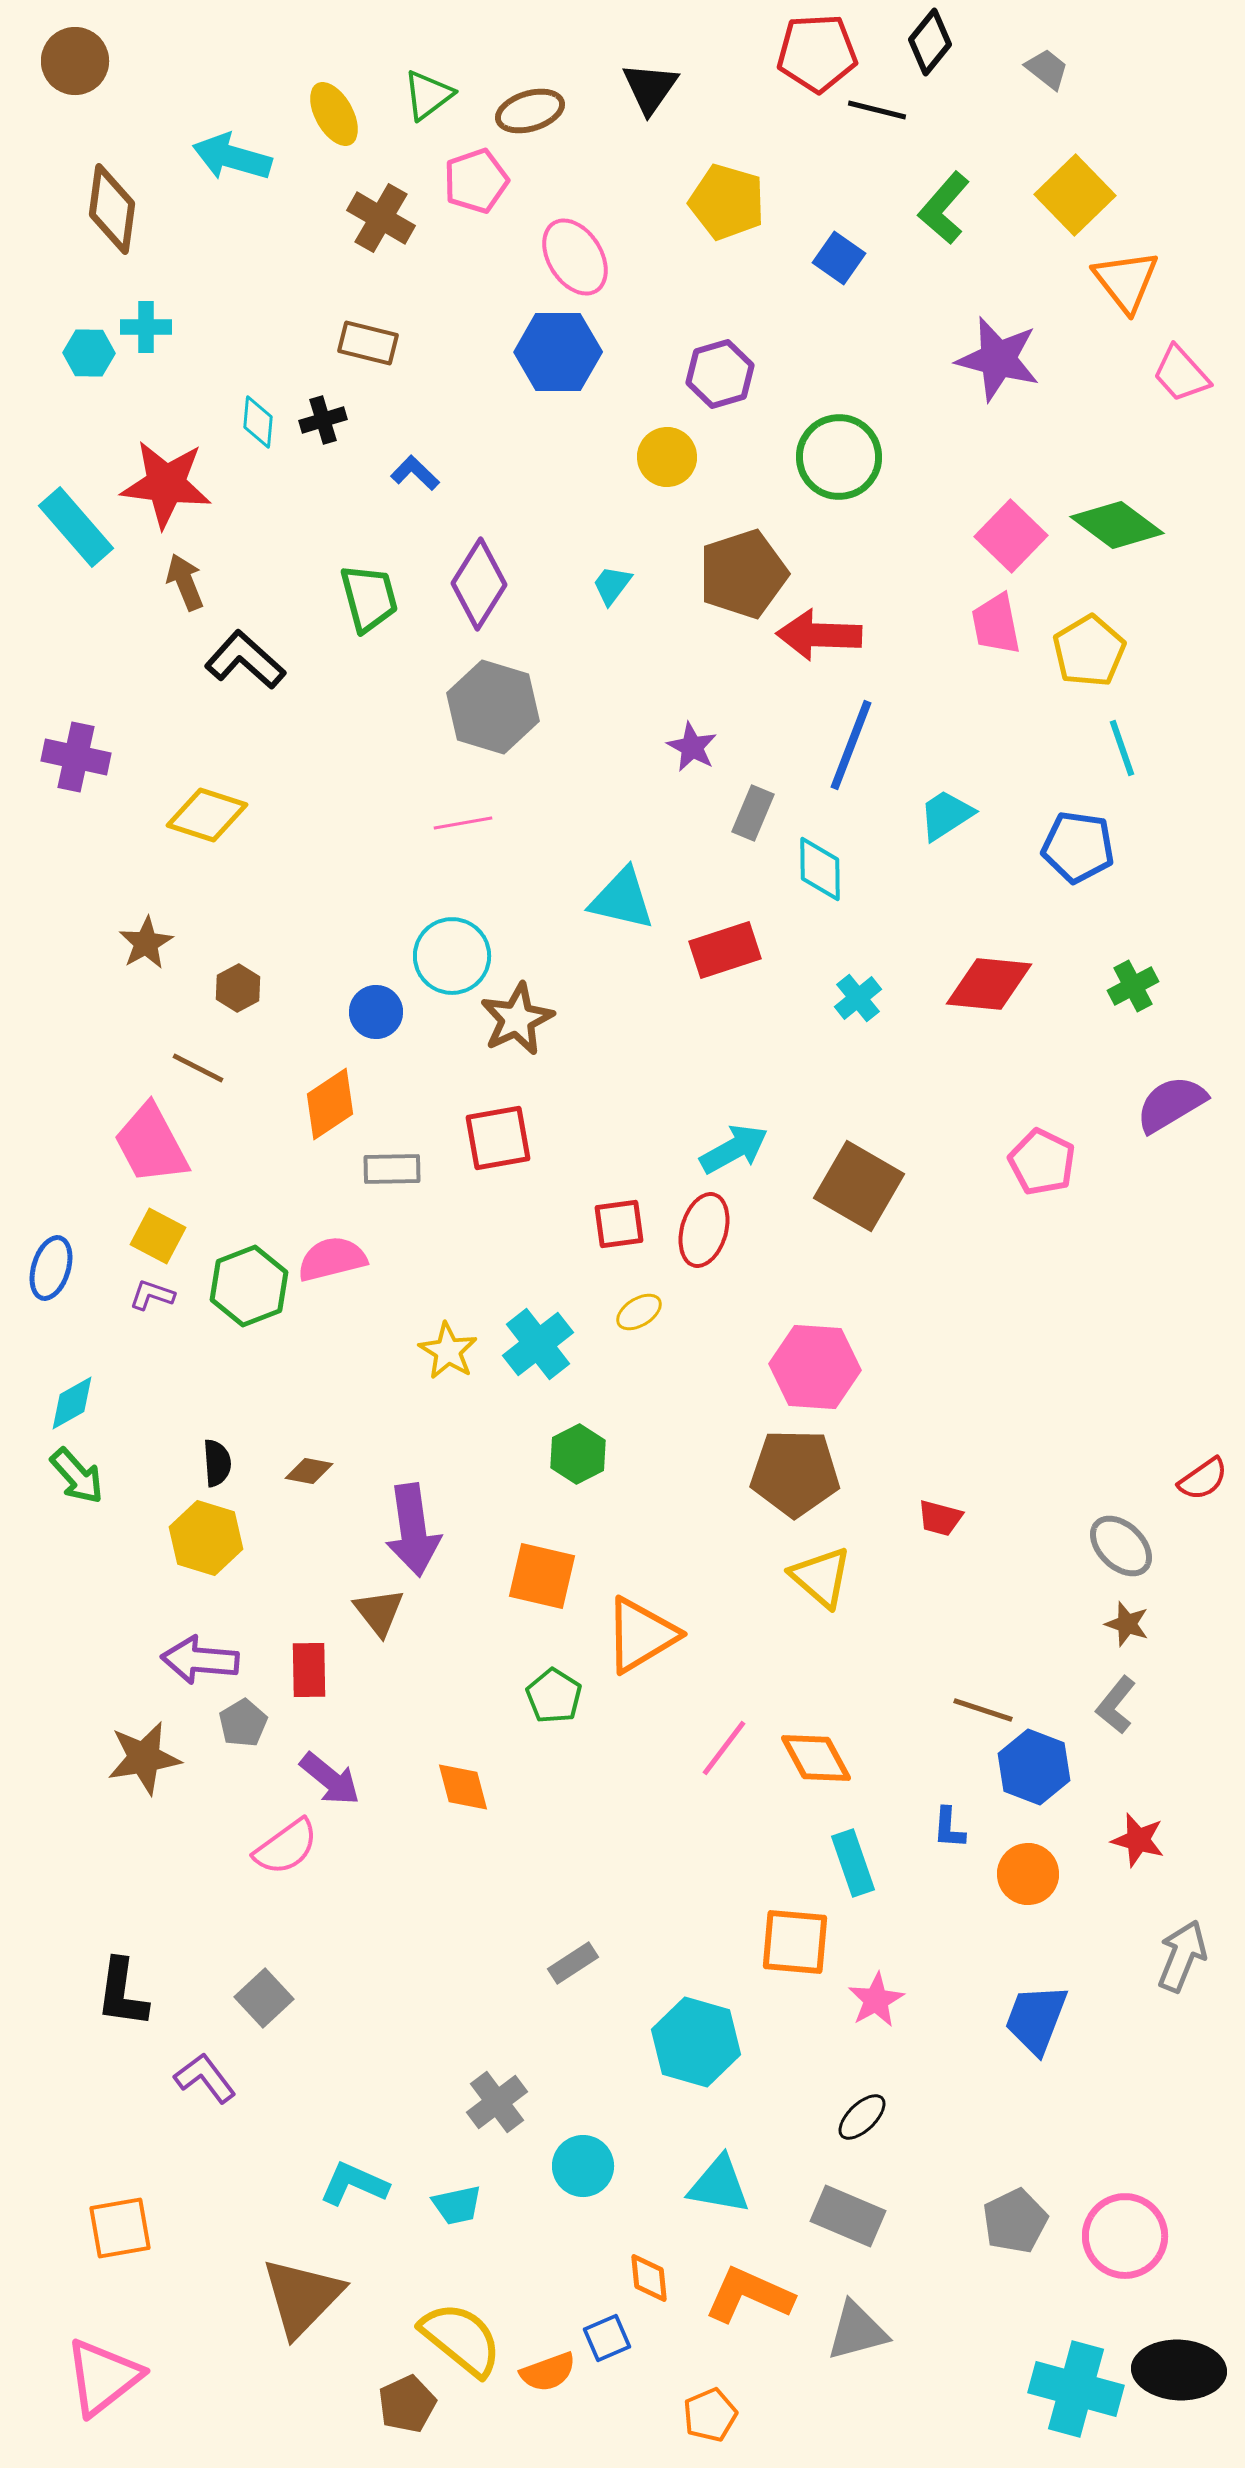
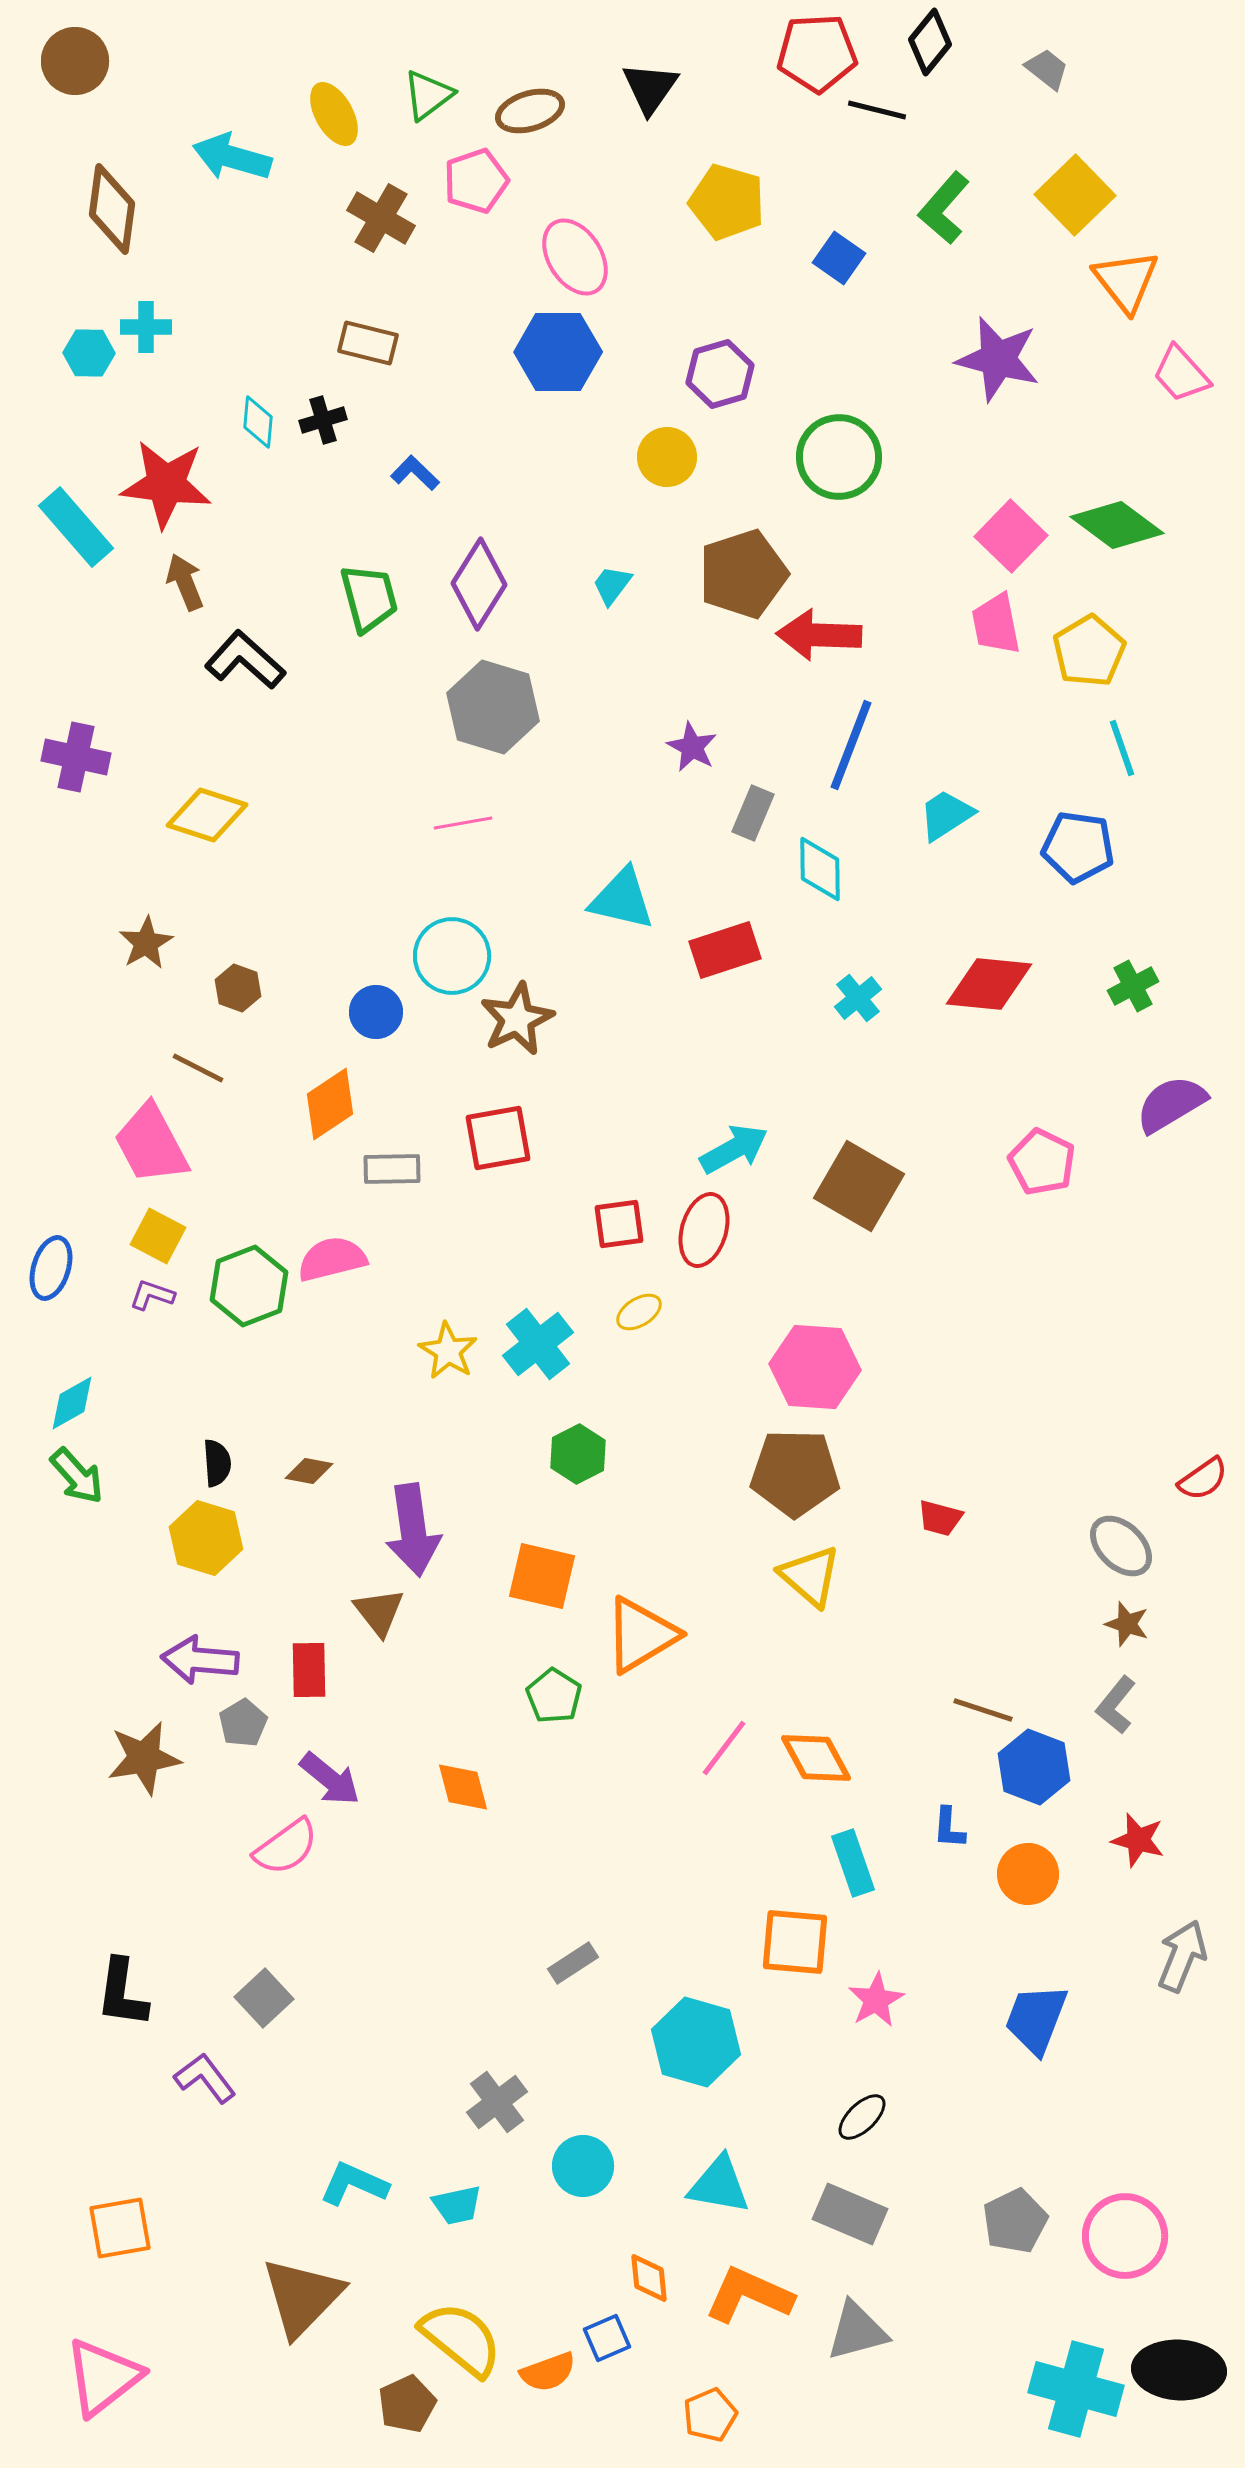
brown hexagon at (238, 988): rotated 12 degrees counterclockwise
yellow triangle at (821, 1577): moved 11 px left, 1 px up
gray rectangle at (848, 2216): moved 2 px right, 2 px up
